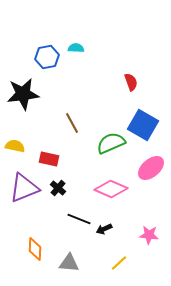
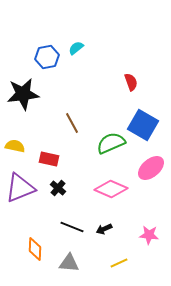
cyan semicircle: rotated 42 degrees counterclockwise
purple triangle: moved 4 px left
black line: moved 7 px left, 8 px down
yellow line: rotated 18 degrees clockwise
